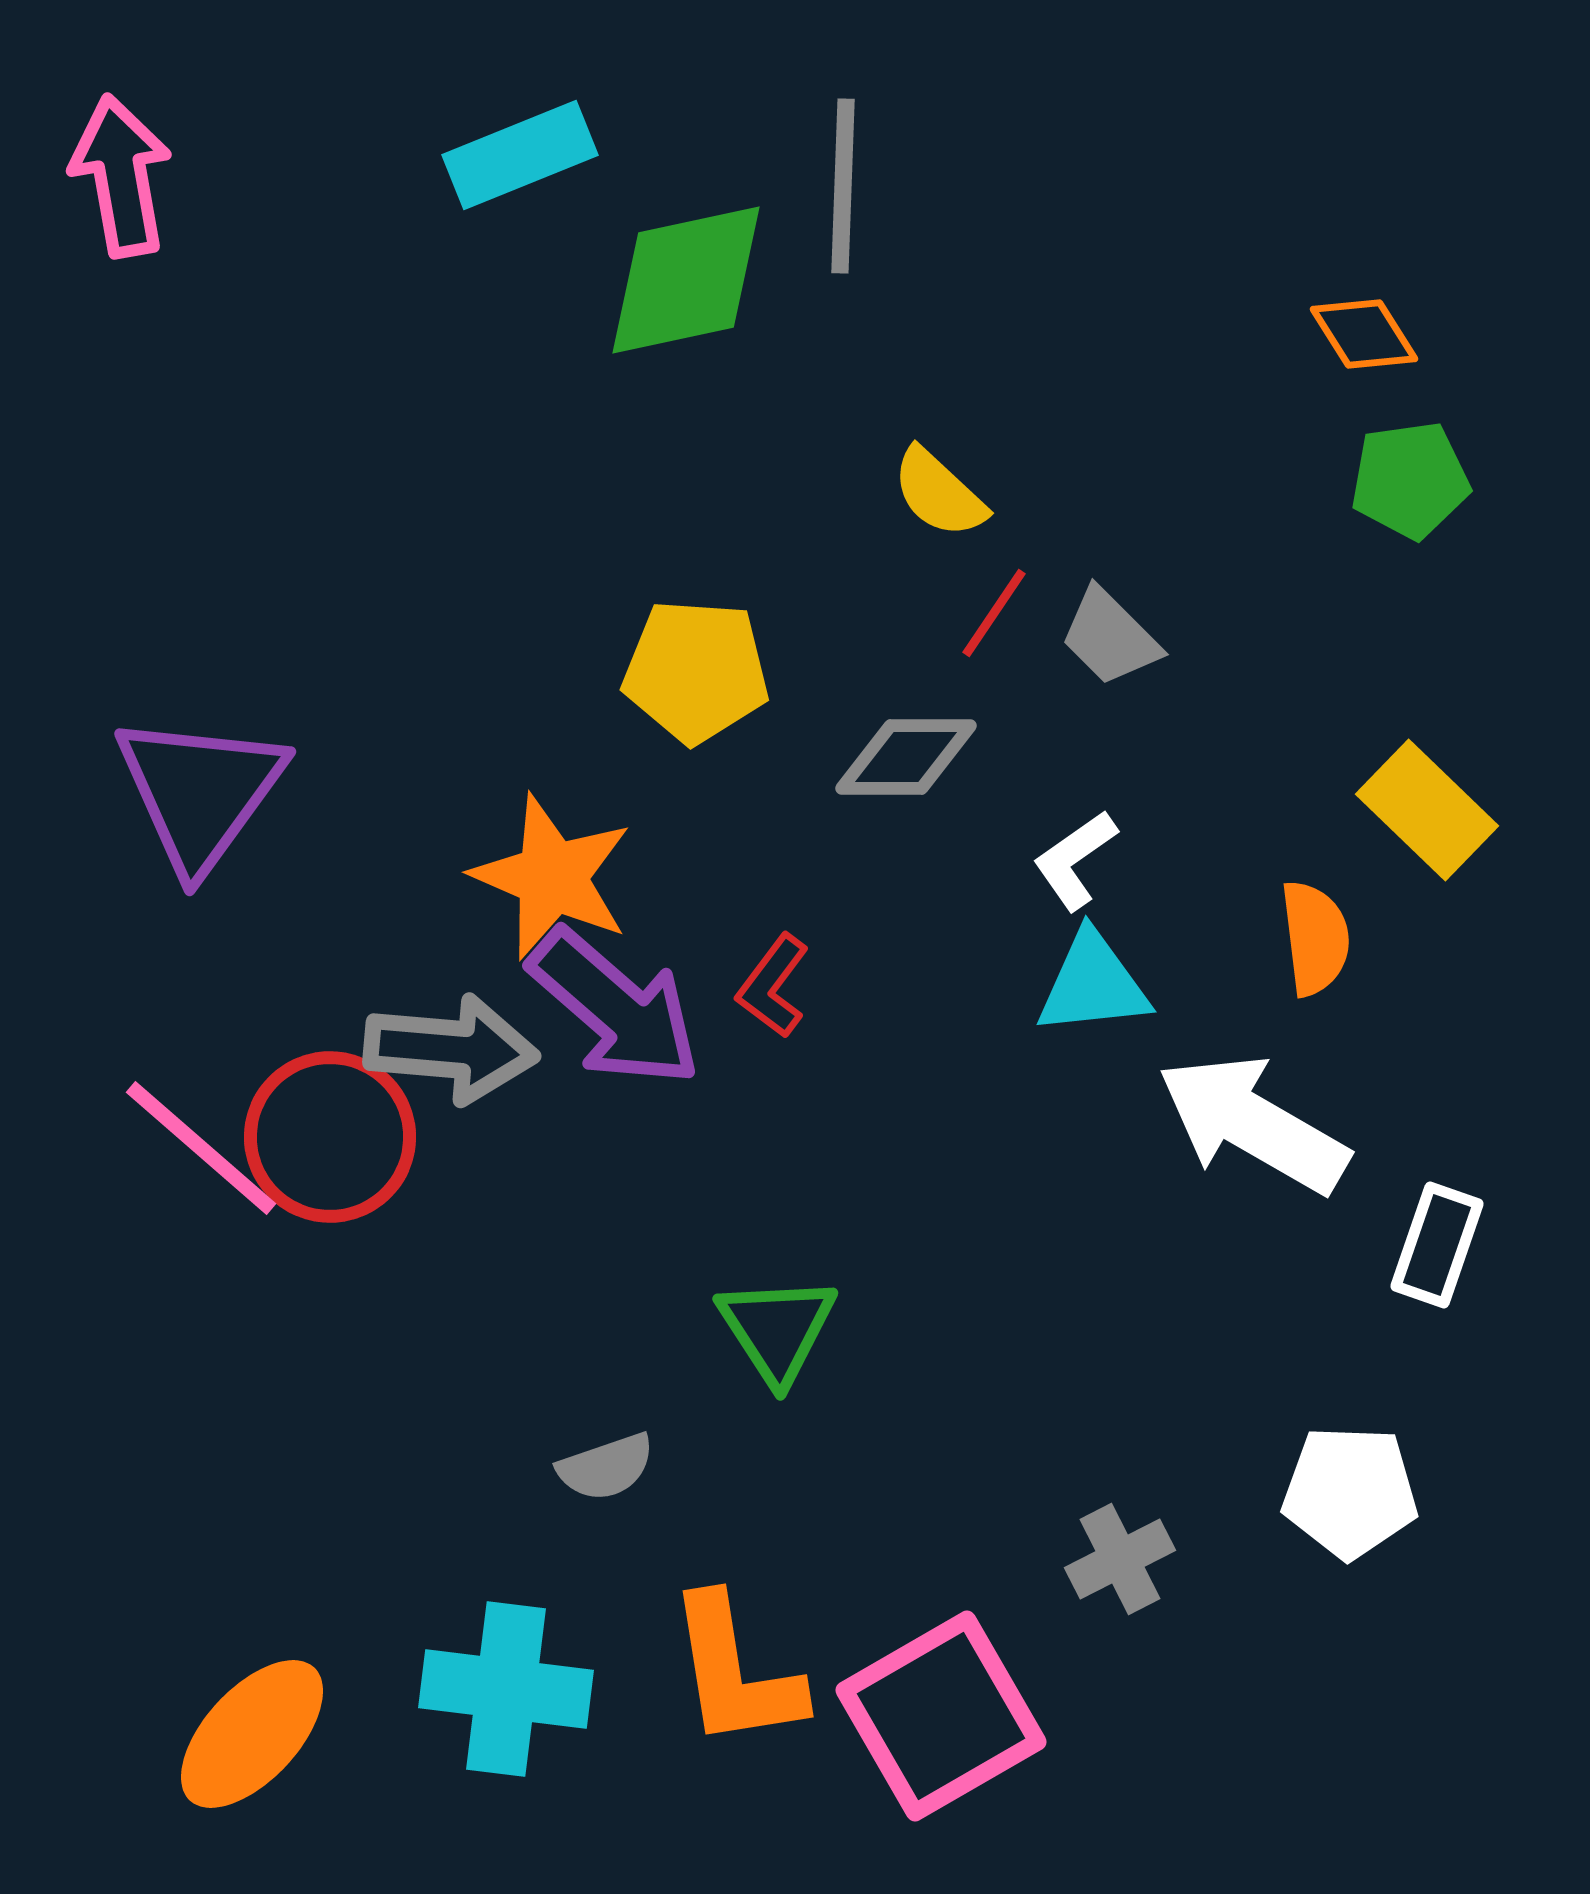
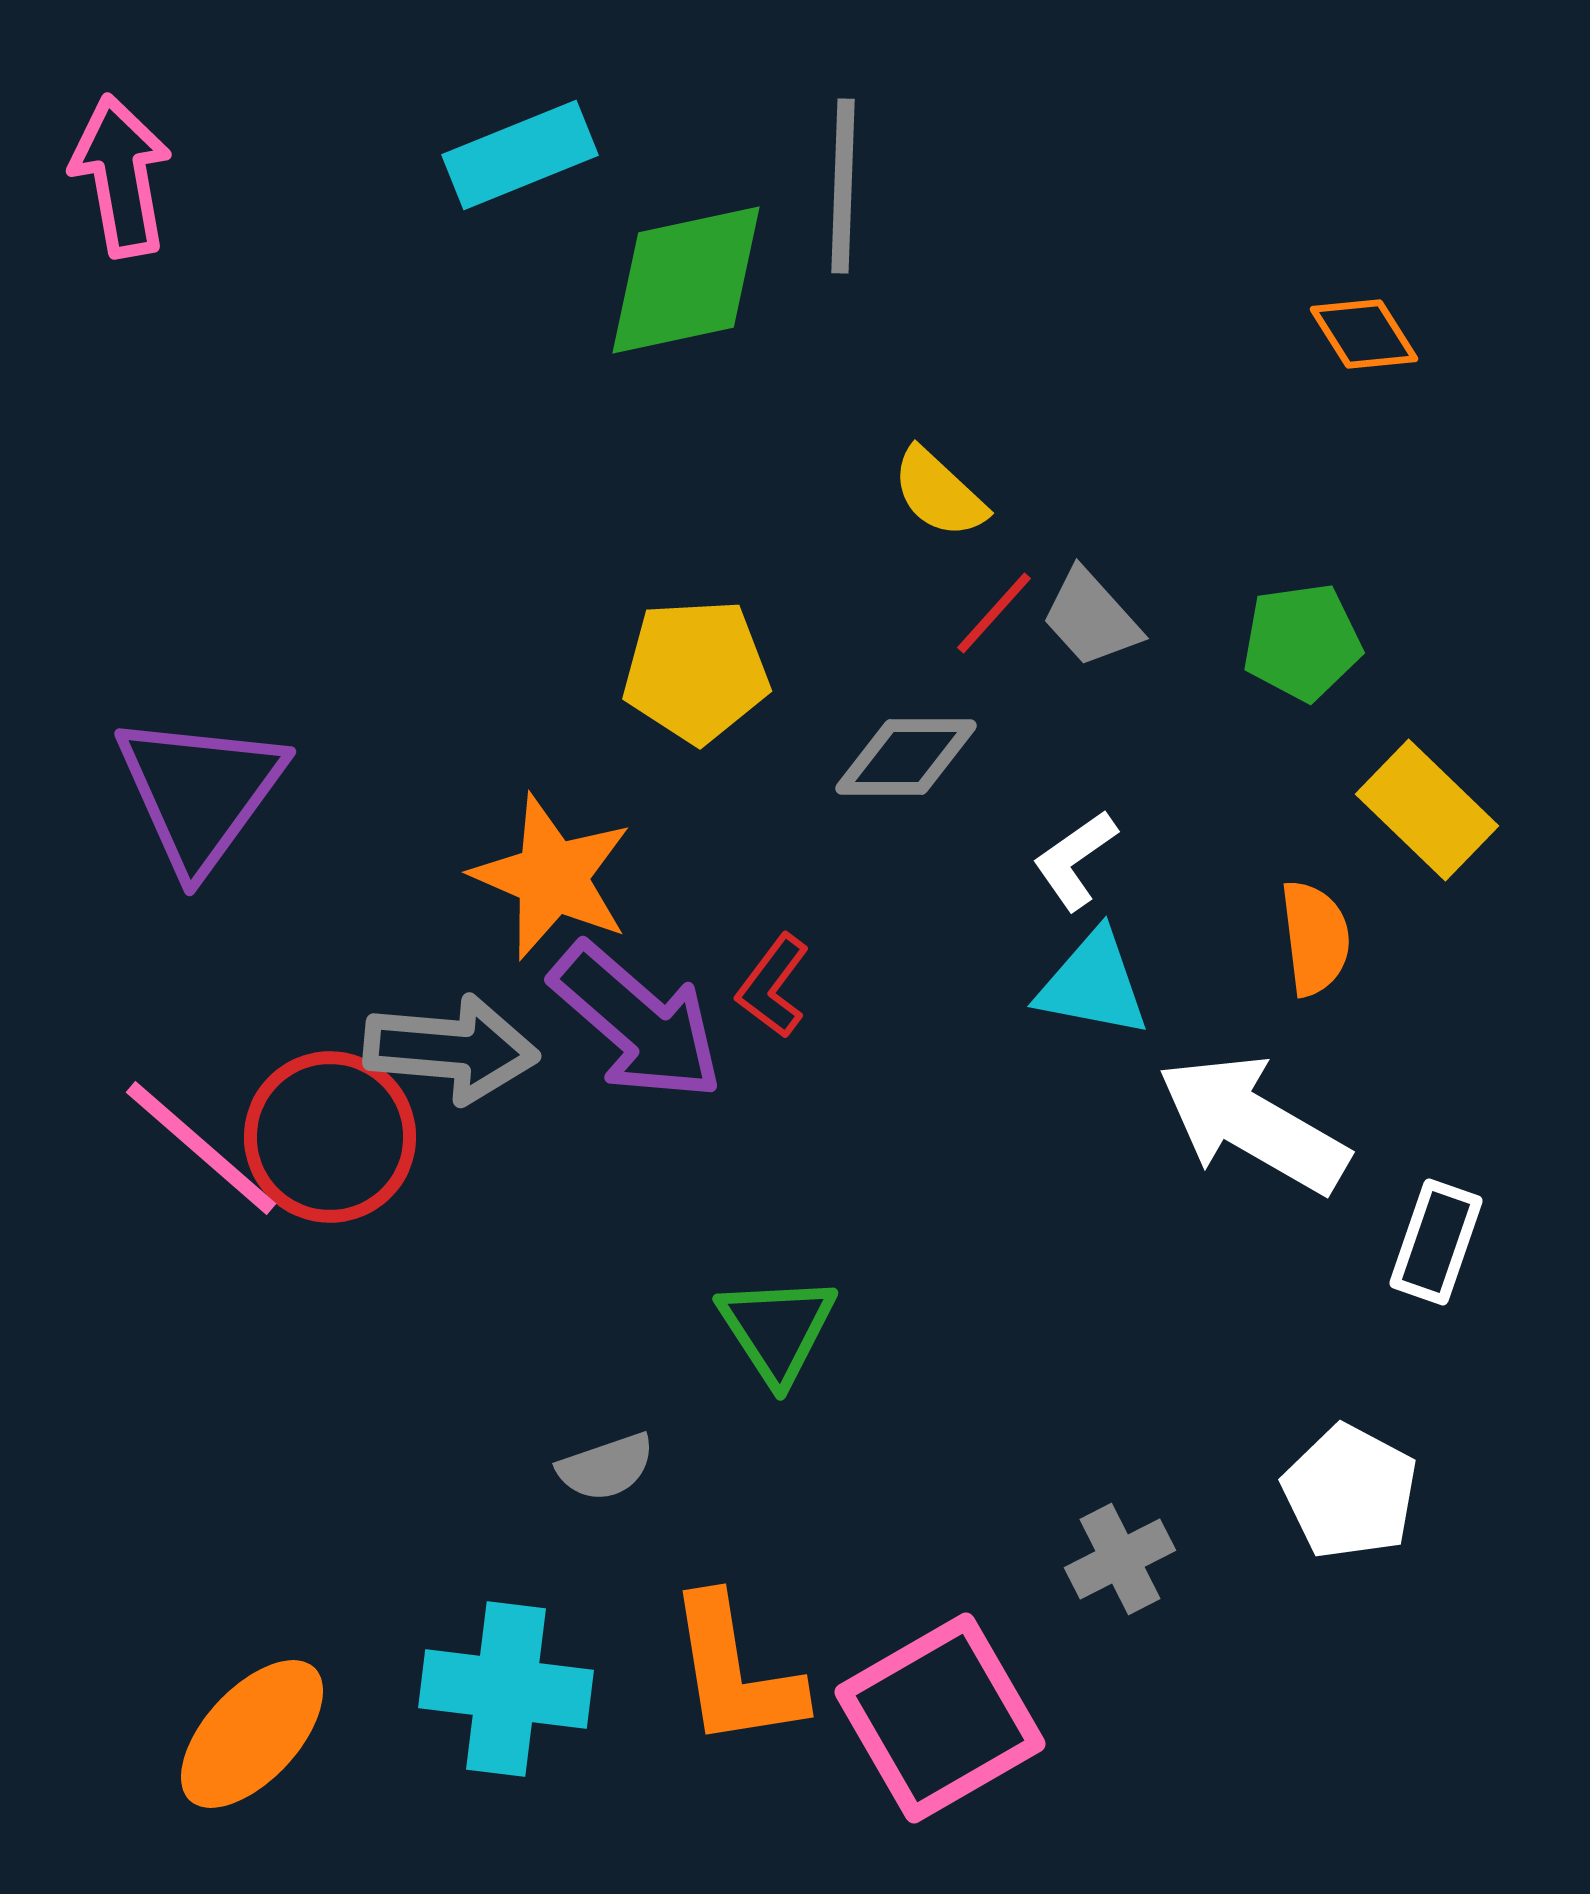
green pentagon: moved 108 px left, 162 px down
red line: rotated 8 degrees clockwise
gray trapezoid: moved 19 px left, 19 px up; rotated 3 degrees clockwise
yellow pentagon: rotated 7 degrees counterclockwise
cyan triangle: rotated 17 degrees clockwise
purple arrow: moved 22 px right, 14 px down
white rectangle: moved 1 px left, 3 px up
white pentagon: rotated 26 degrees clockwise
pink square: moved 1 px left, 2 px down
